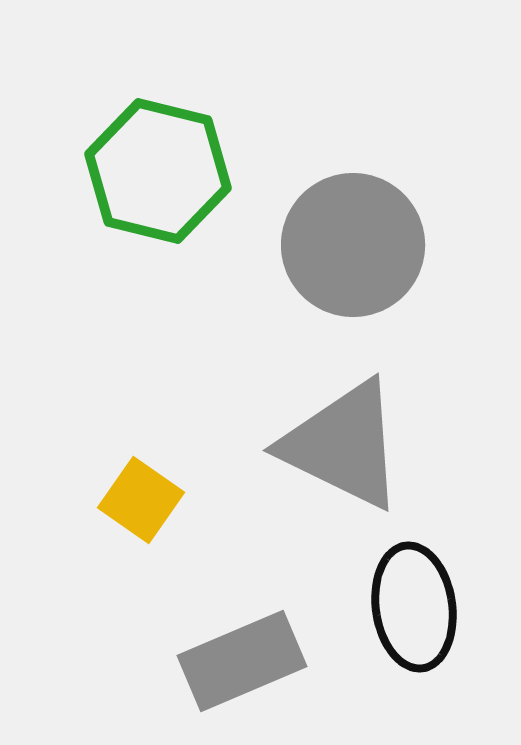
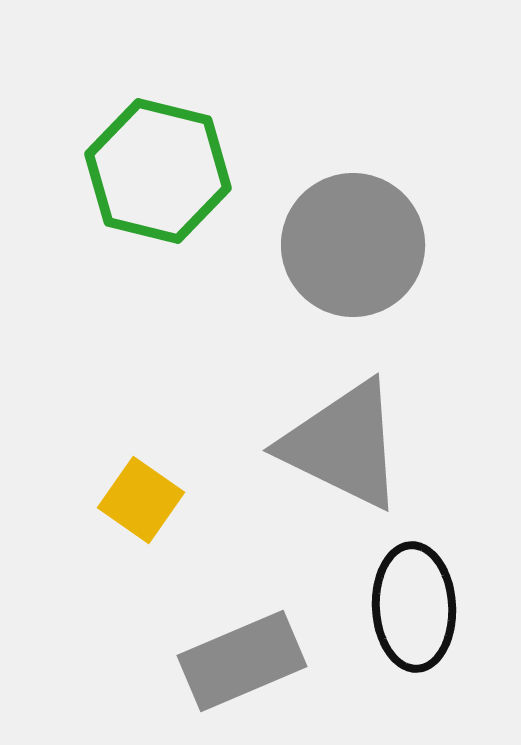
black ellipse: rotated 5 degrees clockwise
